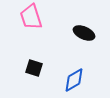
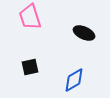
pink trapezoid: moved 1 px left
black square: moved 4 px left, 1 px up; rotated 30 degrees counterclockwise
